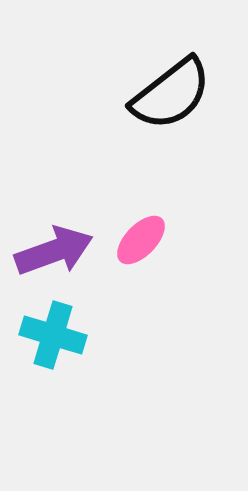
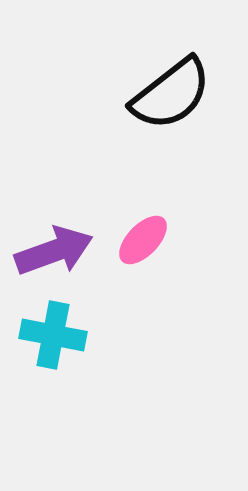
pink ellipse: moved 2 px right
cyan cross: rotated 6 degrees counterclockwise
